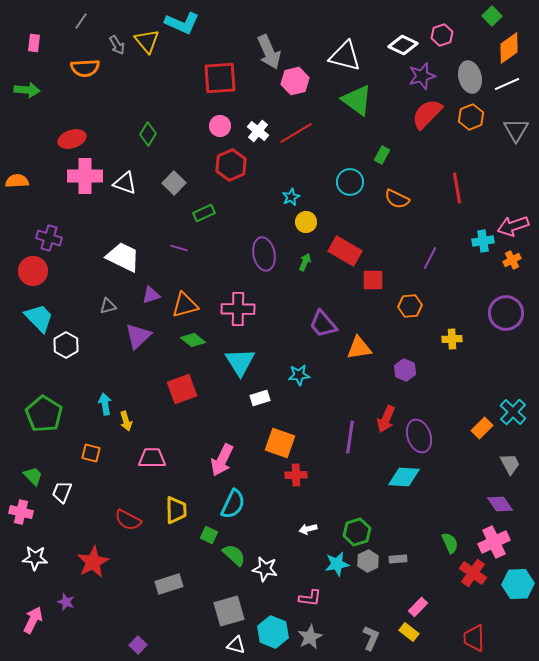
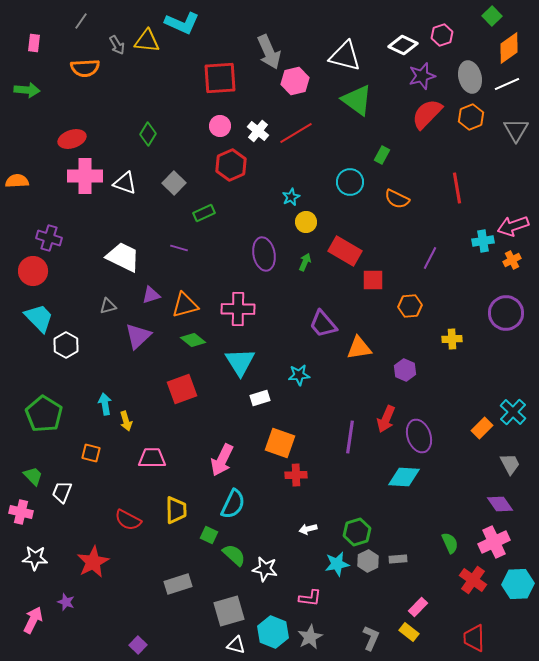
yellow triangle at (147, 41): rotated 44 degrees counterclockwise
red cross at (473, 573): moved 7 px down
gray rectangle at (169, 584): moved 9 px right
